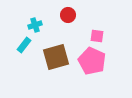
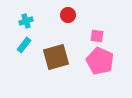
cyan cross: moved 9 px left, 4 px up
pink pentagon: moved 8 px right
